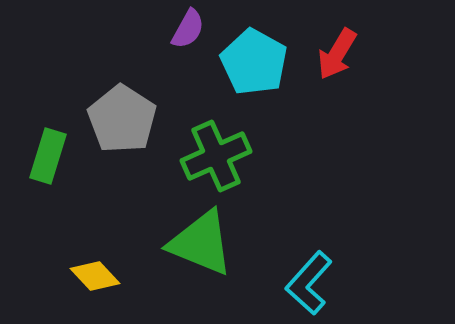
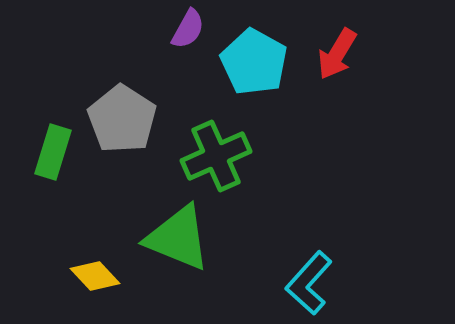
green rectangle: moved 5 px right, 4 px up
green triangle: moved 23 px left, 5 px up
